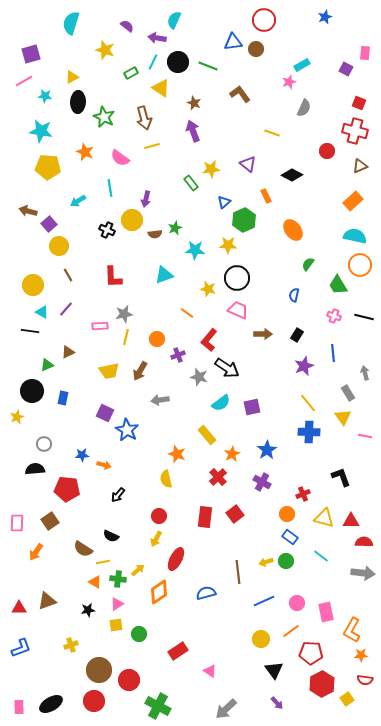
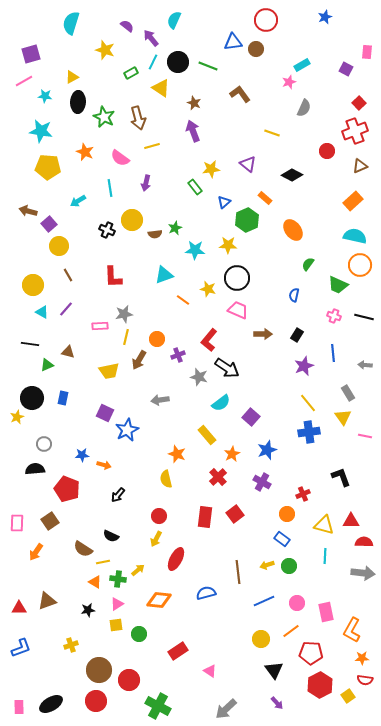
red circle at (264, 20): moved 2 px right
purple arrow at (157, 38): moved 6 px left; rotated 42 degrees clockwise
pink rectangle at (365, 53): moved 2 px right, 1 px up
red square at (359, 103): rotated 24 degrees clockwise
brown arrow at (144, 118): moved 6 px left
red cross at (355, 131): rotated 35 degrees counterclockwise
green rectangle at (191, 183): moved 4 px right, 4 px down
orange rectangle at (266, 196): moved 1 px left, 2 px down; rotated 24 degrees counterclockwise
purple arrow at (146, 199): moved 16 px up
green hexagon at (244, 220): moved 3 px right
green trapezoid at (338, 285): rotated 35 degrees counterclockwise
orange line at (187, 313): moved 4 px left, 13 px up
black line at (30, 331): moved 13 px down
brown triangle at (68, 352): rotated 40 degrees clockwise
brown arrow at (140, 371): moved 1 px left, 11 px up
gray arrow at (365, 373): moved 8 px up; rotated 72 degrees counterclockwise
black circle at (32, 391): moved 7 px down
purple square at (252, 407): moved 1 px left, 10 px down; rotated 36 degrees counterclockwise
blue star at (127, 430): rotated 15 degrees clockwise
blue cross at (309, 432): rotated 10 degrees counterclockwise
blue star at (267, 450): rotated 12 degrees clockwise
red pentagon at (67, 489): rotated 15 degrees clockwise
yellow triangle at (324, 518): moved 7 px down
blue rectangle at (290, 537): moved 8 px left, 2 px down
cyan line at (321, 556): moved 4 px right; rotated 56 degrees clockwise
green circle at (286, 561): moved 3 px right, 5 px down
yellow arrow at (266, 562): moved 1 px right, 3 px down
orange diamond at (159, 592): moved 8 px down; rotated 40 degrees clockwise
orange star at (361, 655): moved 1 px right, 3 px down
red hexagon at (322, 684): moved 2 px left, 1 px down
yellow square at (347, 699): moved 1 px right, 3 px up
red circle at (94, 701): moved 2 px right
